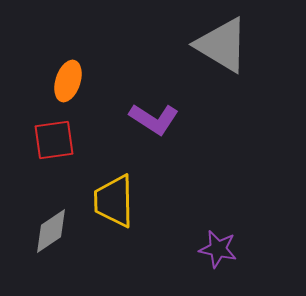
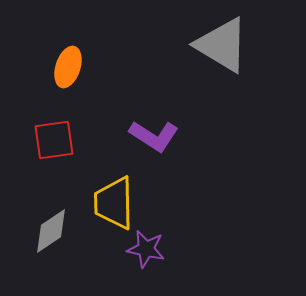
orange ellipse: moved 14 px up
purple L-shape: moved 17 px down
yellow trapezoid: moved 2 px down
purple star: moved 72 px left
